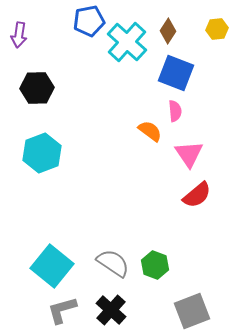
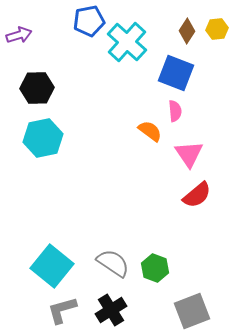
brown diamond: moved 19 px right
purple arrow: rotated 115 degrees counterclockwise
cyan hexagon: moved 1 px right, 15 px up; rotated 9 degrees clockwise
green hexagon: moved 3 px down
black cross: rotated 16 degrees clockwise
